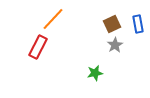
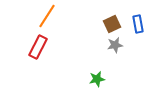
orange line: moved 6 px left, 3 px up; rotated 10 degrees counterclockwise
gray star: rotated 21 degrees clockwise
green star: moved 2 px right, 6 px down
